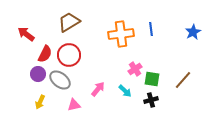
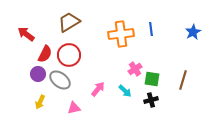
brown line: rotated 24 degrees counterclockwise
pink triangle: moved 3 px down
